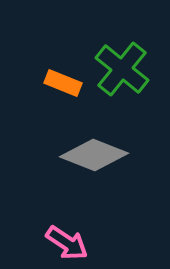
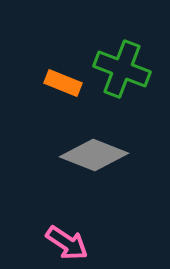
green cross: rotated 18 degrees counterclockwise
